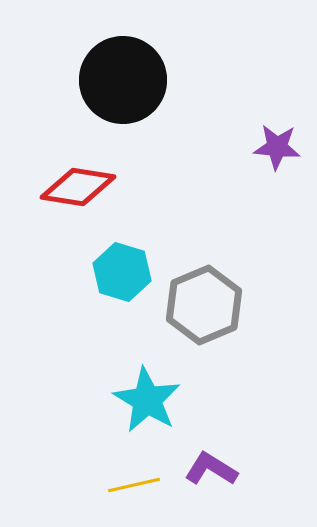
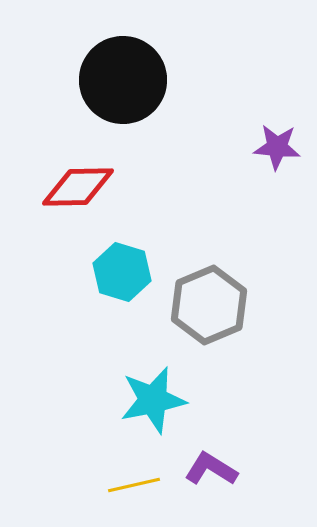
red diamond: rotated 10 degrees counterclockwise
gray hexagon: moved 5 px right
cyan star: moved 6 px right; rotated 30 degrees clockwise
